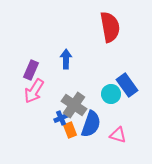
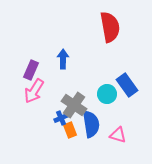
blue arrow: moved 3 px left
cyan circle: moved 4 px left
blue semicircle: rotated 28 degrees counterclockwise
